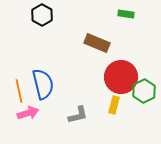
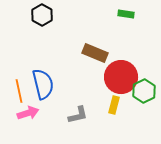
brown rectangle: moved 2 px left, 10 px down
